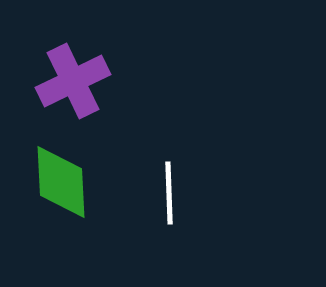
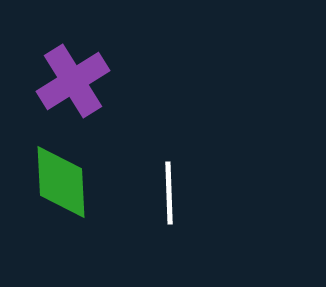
purple cross: rotated 6 degrees counterclockwise
